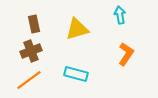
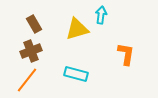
cyan arrow: moved 19 px left; rotated 18 degrees clockwise
brown rectangle: rotated 18 degrees counterclockwise
orange L-shape: rotated 25 degrees counterclockwise
orange line: moved 2 px left; rotated 16 degrees counterclockwise
